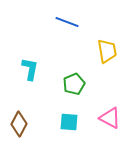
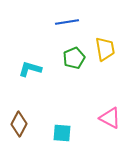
blue line: rotated 30 degrees counterclockwise
yellow trapezoid: moved 2 px left, 2 px up
cyan L-shape: rotated 85 degrees counterclockwise
green pentagon: moved 26 px up
cyan square: moved 7 px left, 11 px down
